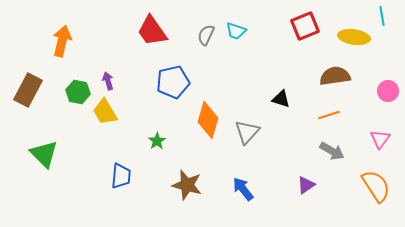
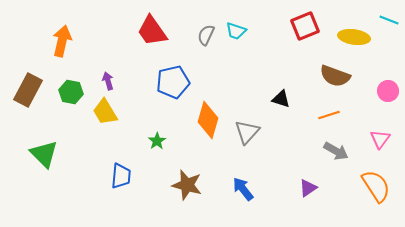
cyan line: moved 7 px right, 4 px down; rotated 60 degrees counterclockwise
brown semicircle: rotated 152 degrees counterclockwise
green hexagon: moved 7 px left
gray arrow: moved 4 px right
purple triangle: moved 2 px right, 3 px down
